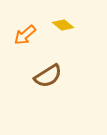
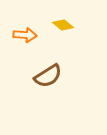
orange arrow: rotated 135 degrees counterclockwise
